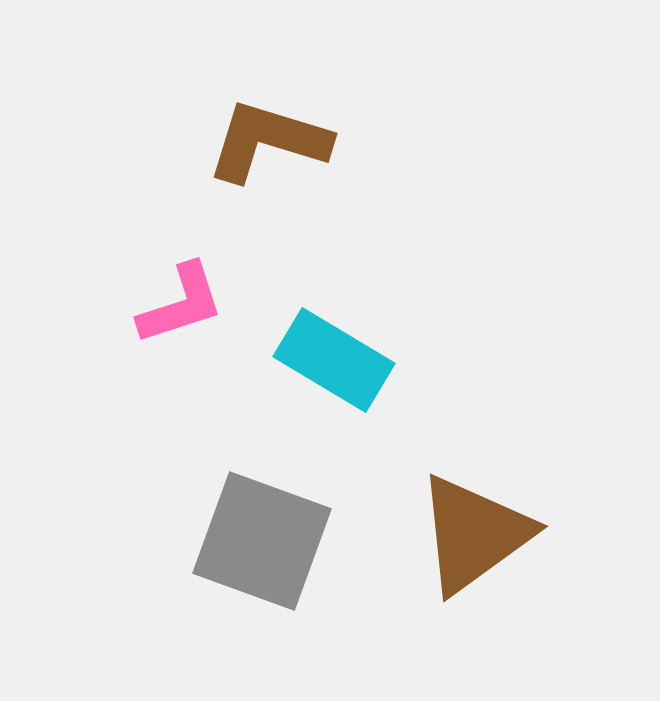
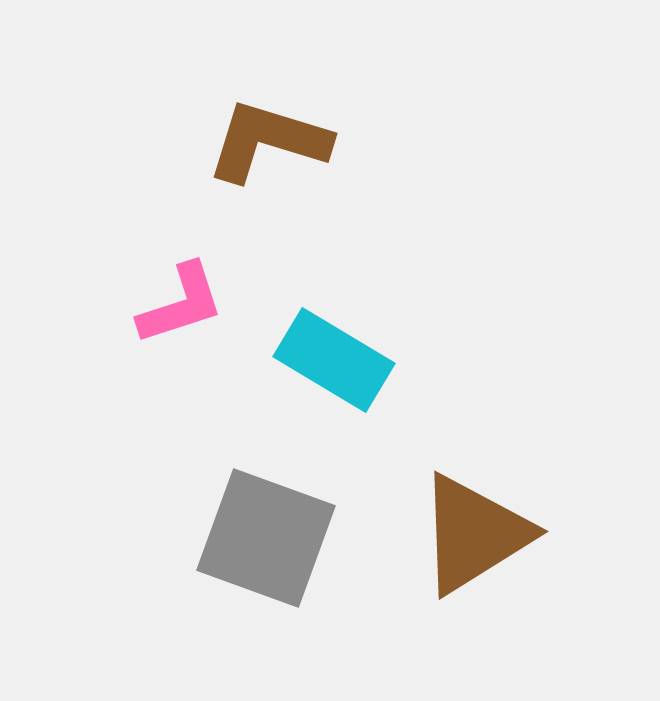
brown triangle: rotated 4 degrees clockwise
gray square: moved 4 px right, 3 px up
